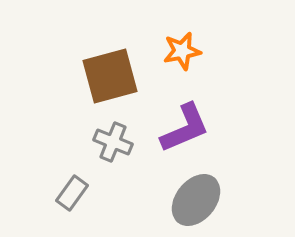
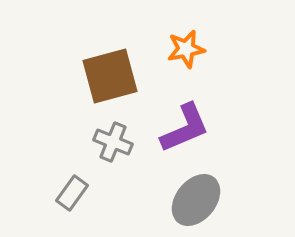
orange star: moved 4 px right, 2 px up
